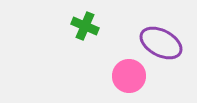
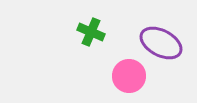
green cross: moved 6 px right, 6 px down
